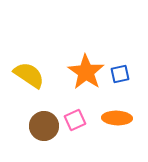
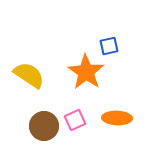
blue square: moved 11 px left, 28 px up
